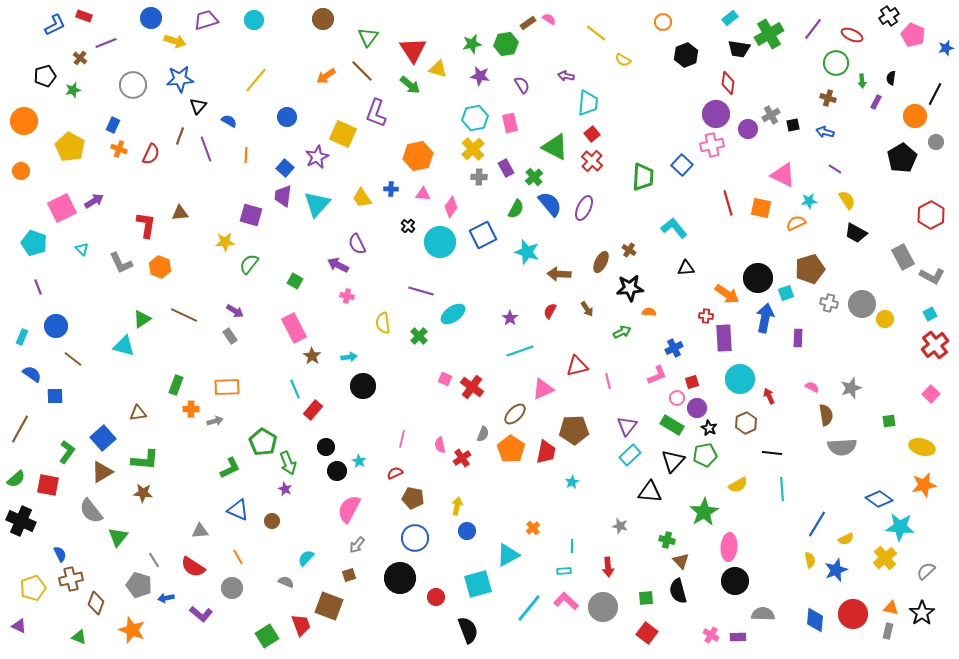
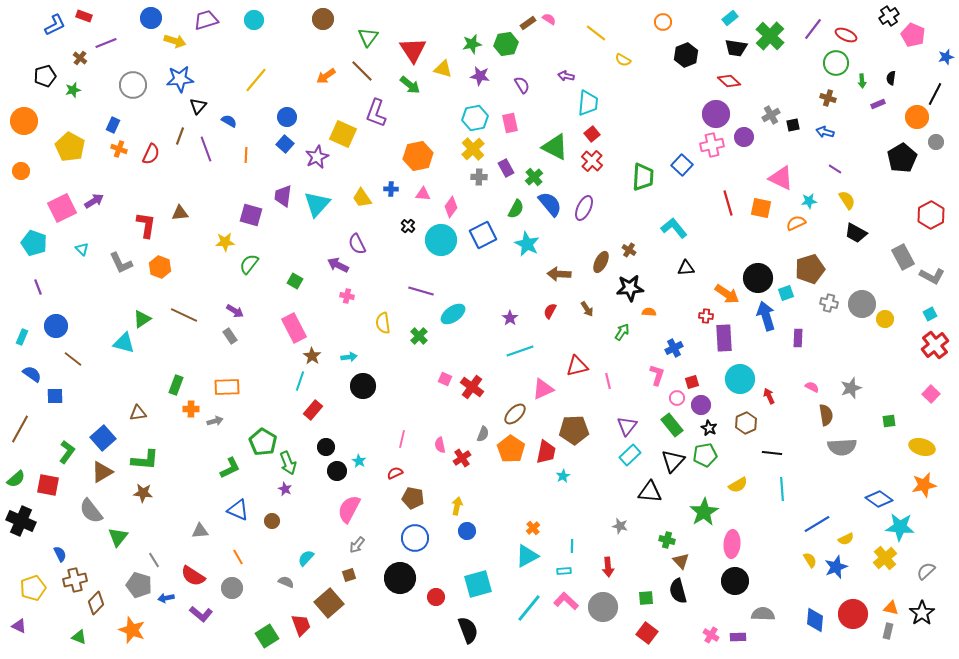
green cross at (769, 34): moved 1 px right, 2 px down; rotated 16 degrees counterclockwise
red ellipse at (852, 35): moved 6 px left
blue star at (946, 48): moved 9 px down
black trapezoid at (739, 49): moved 3 px left, 1 px up
yellow triangle at (438, 69): moved 5 px right
red diamond at (728, 83): moved 1 px right, 2 px up; rotated 55 degrees counterclockwise
purple rectangle at (876, 102): moved 2 px right, 2 px down; rotated 40 degrees clockwise
orange circle at (915, 116): moved 2 px right, 1 px down
purple circle at (748, 129): moved 4 px left, 8 px down
blue square at (285, 168): moved 24 px up
pink triangle at (783, 175): moved 2 px left, 3 px down
cyan circle at (440, 242): moved 1 px right, 2 px up
cyan star at (527, 252): moved 8 px up; rotated 10 degrees clockwise
blue arrow at (765, 318): moved 1 px right, 2 px up; rotated 28 degrees counterclockwise
green arrow at (622, 332): rotated 30 degrees counterclockwise
cyan triangle at (124, 346): moved 3 px up
pink L-shape at (657, 375): rotated 50 degrees counterclockwise
cyan line at (295, 389): moved 5 px right, 8 px up; rotated 42 degrees clockwise
purple circle at (697, 408): moved 4 px right, 3 px up
green rectangle at (672, 425): rotated 20 degrees clockwise
cyan star at (572, 482): moved 9 px left, 6 px up
blue line at (817, 524): rotated 28 degrees clockwise
pink ellipse at (729, 547): moved 3 px right, 3 px up
cyan triangle at (508, 555): moved 19 px right, 1 px down
yellow semicircle at (810, 560): rotated 21 degrees counterclockwise
red semicircle at (193, 567): moved 9 px down
blue star at (836, 570): moved 3 px up
brown cross at (71, 579): moved 4 px right, 1 px down
brown diamond at (96, 603): rotated 25 degrees clockwise
brown square at (329, 606): moved 3 px up; rotated 28 degrees clockwise
